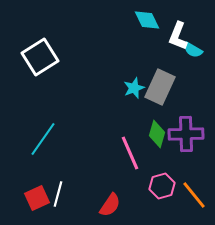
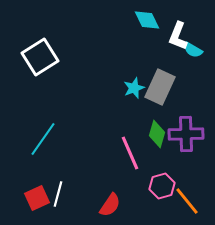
orange line: moved 7 px left, 6 px down
